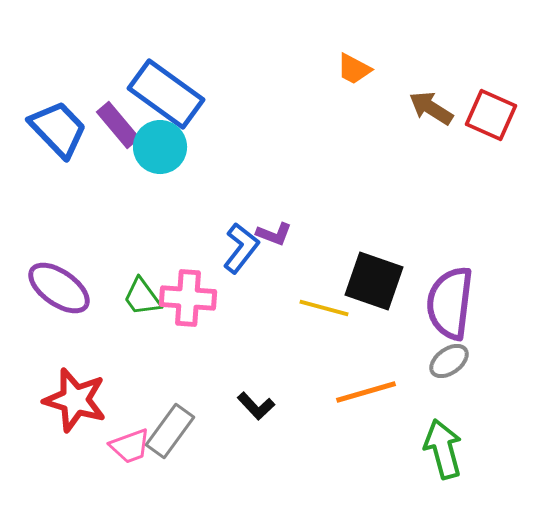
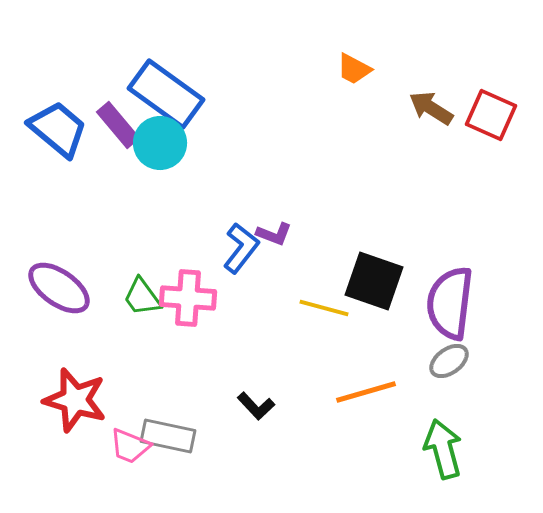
blue trapezoid: rotated 6 degrees counterclockwise
cyan circle: moved 4 px up
gray rectangle: moved 2 px left, 5 px down; rotated 66 degrees clockwise
pink trapezoid: rotated 42 degrees clockwise
